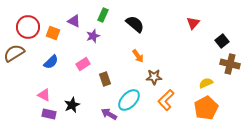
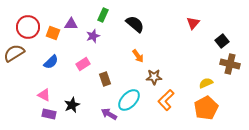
purple triangle: moved 3 px left, 3 px down; rotated 24 degrees counterclockwise
